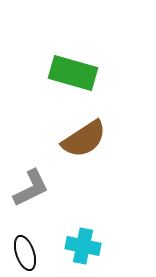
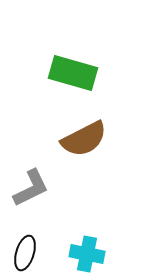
brown semicircle: rotated 6 degrees clockwise
cyan cross: moved 4 px right, 8 px down
black ellipse: rotated 36 degrees clockwise
